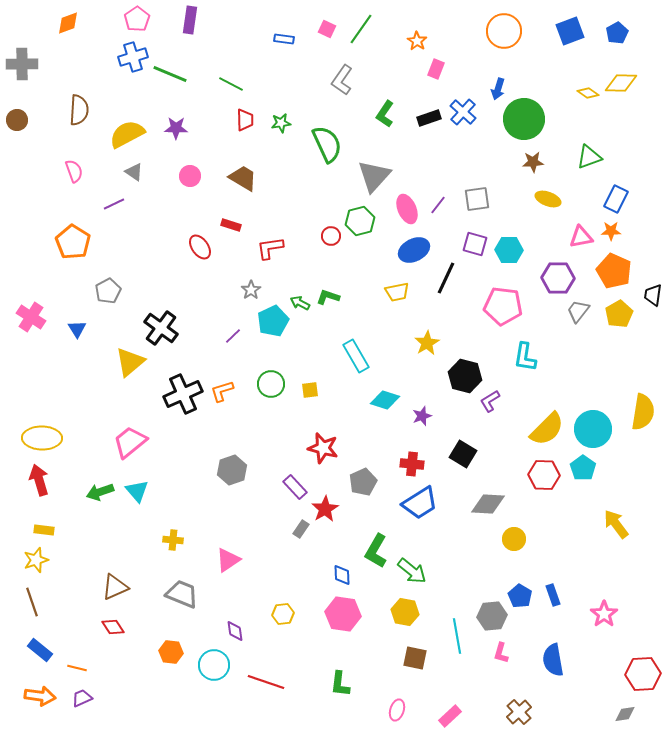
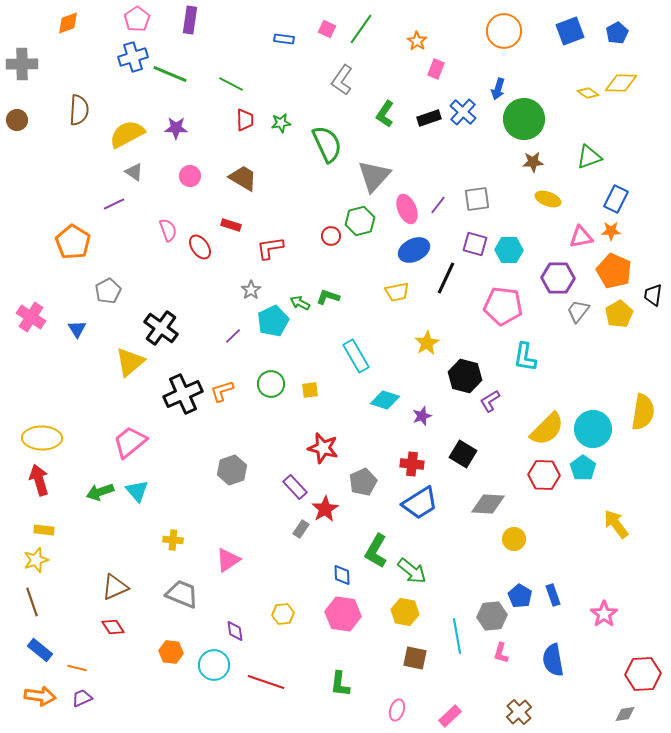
pink semicircle at (74, 171): moved 94 px right, 59 px down
